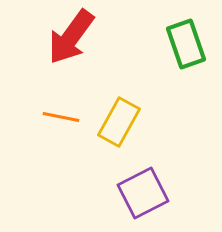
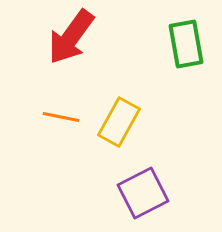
green rectangle: rotated 9 degrees clockwise
